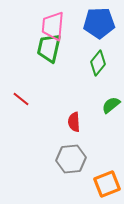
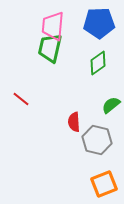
green trapezoid: moved 1 px right
green diamond: rotated 15 degrees clockwise
gray hexagon: moved 26 px right, 19 px up; rotated 20 degrees clockwise
orange square: moved 3 px left
